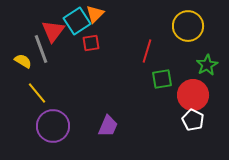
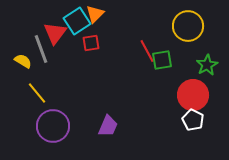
red triangle: moved 2 px right, 2 px down
red line: rotated 45 degrees counterclockwise
green square: moved 19 px up
